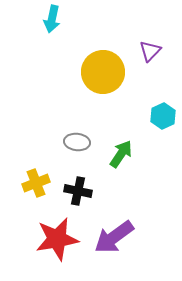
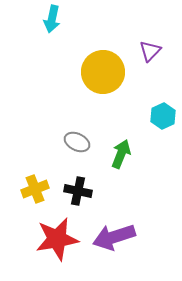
gray ellipse: rotated 20 degrees clockwise
green arrow: rotated 12 degrees counterclockwise
yellow cross: moved 1 px left, 6 px down
purple arrow: rotated 18 degrees clockwise
